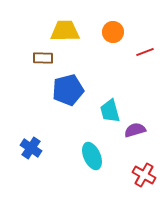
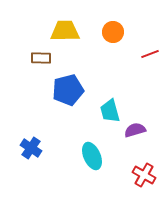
red line: moved 5 px right, 2 px down
brown rectangle: moved 2 px left
